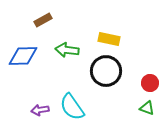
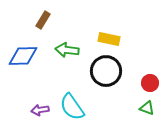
brown rectangle: rotated 30 degrees counterclockwise
